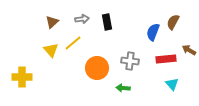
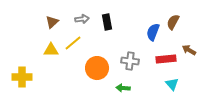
yellow triangle: rotated 49 degrees counterclockwise
